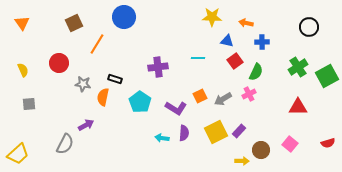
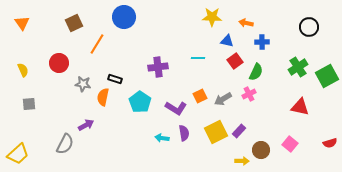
red triangle: moved 2 px right; rotated 12 degrees clockwise
purple semicircle: rotated 14 degrees counterclockwise
red semicircle: moved 2 px right
